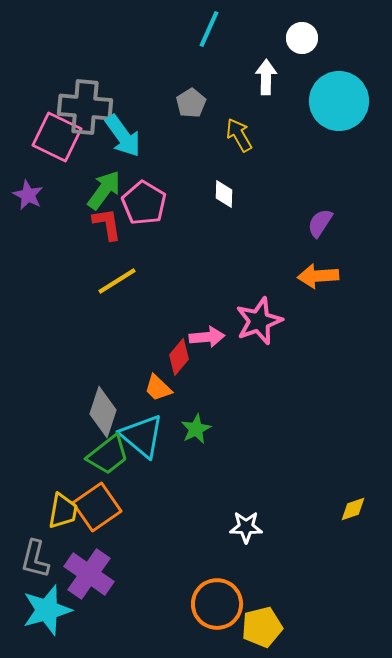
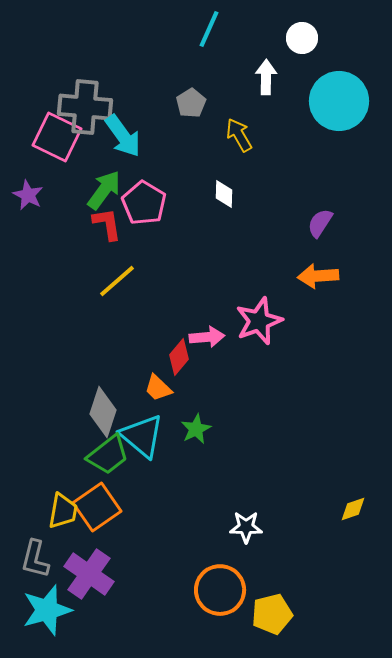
yellow line: rotated 9 degrees counterclockwise
orange circle: moved 3 px right, 14 px up
yellow pentagon: moved 10 px right, 13 px up
